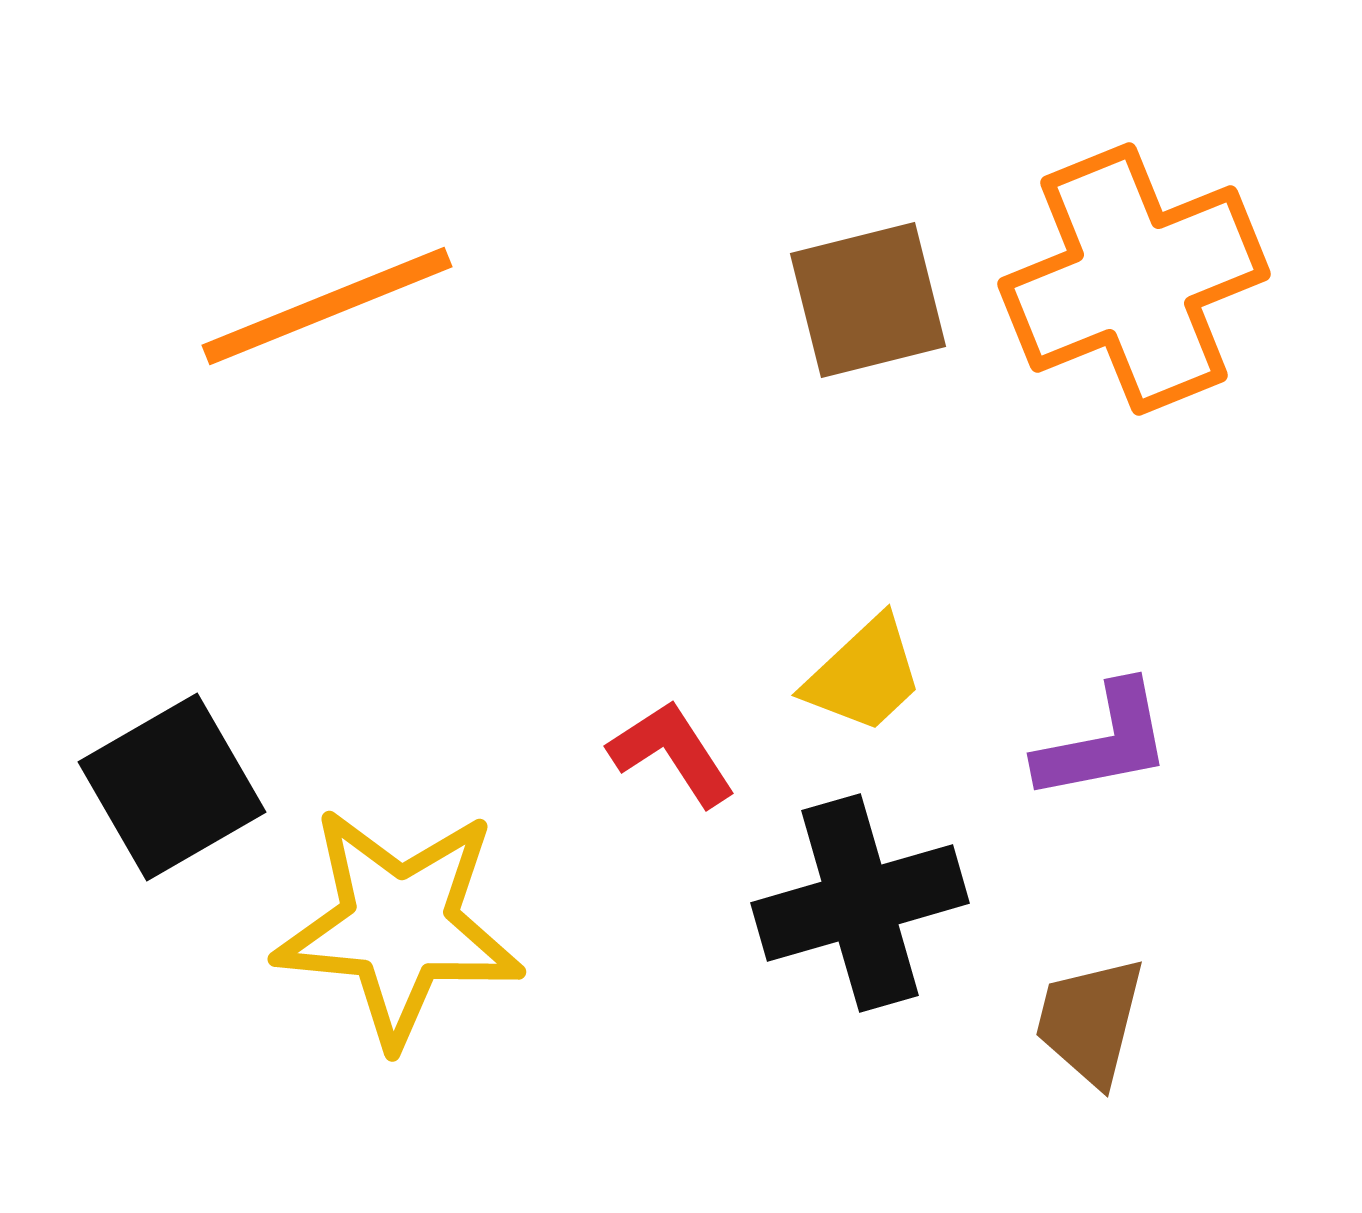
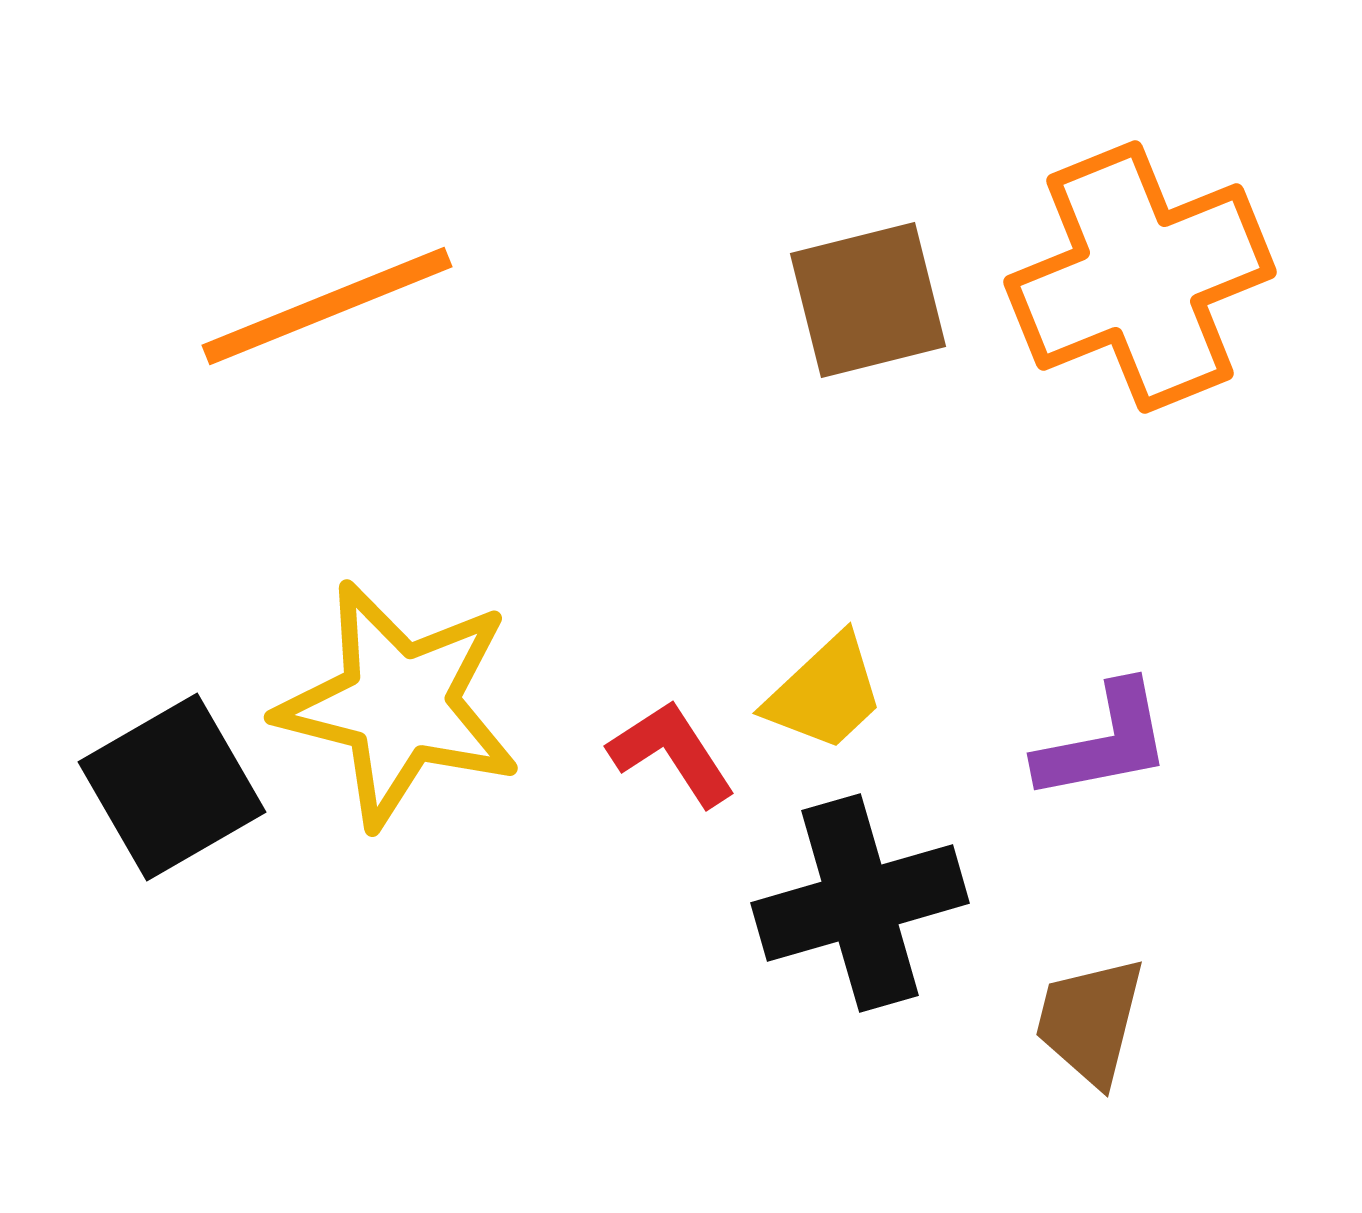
orange cross: moved 6 px right, 2 px up
yellow trapezoid: moved 39 px left, 18 px down
yellow star: moved 222 px up; rotated 9 degrees clockwise
